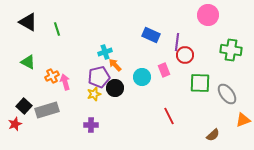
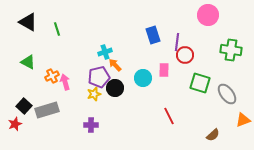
blue rectangle: moved 2 px right; rotated 48 degrees clockwise
pink rectangle: rotated 24 degrees clockwise
cyan circle: moved 1 px right, 1 px down
green square: rotated 15 degrees clockwise
